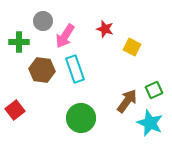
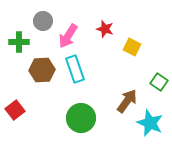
pink arrow: moved 3 px right
brown hexagon: rotated 10 degrees counterclockwise
green square: moved 5 px right, 8 px up; rotated 30 degrees counterclockwise
